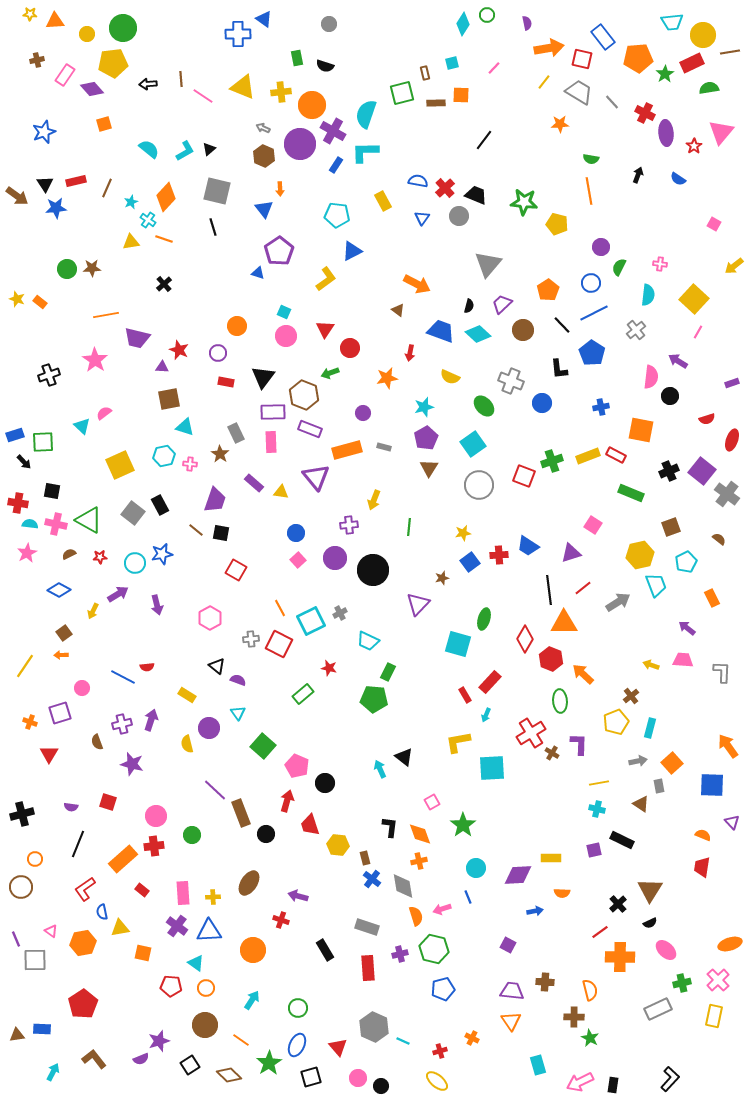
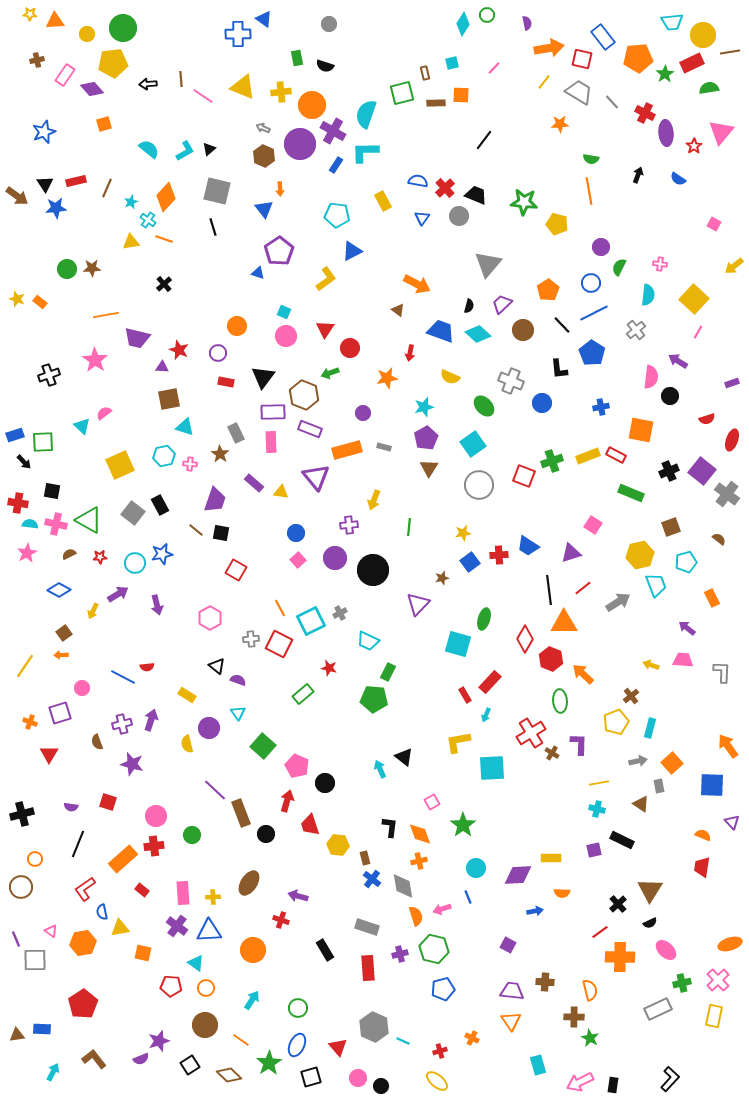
cyan pentagon at (686, 562): rotated 10 degrees clockwise
